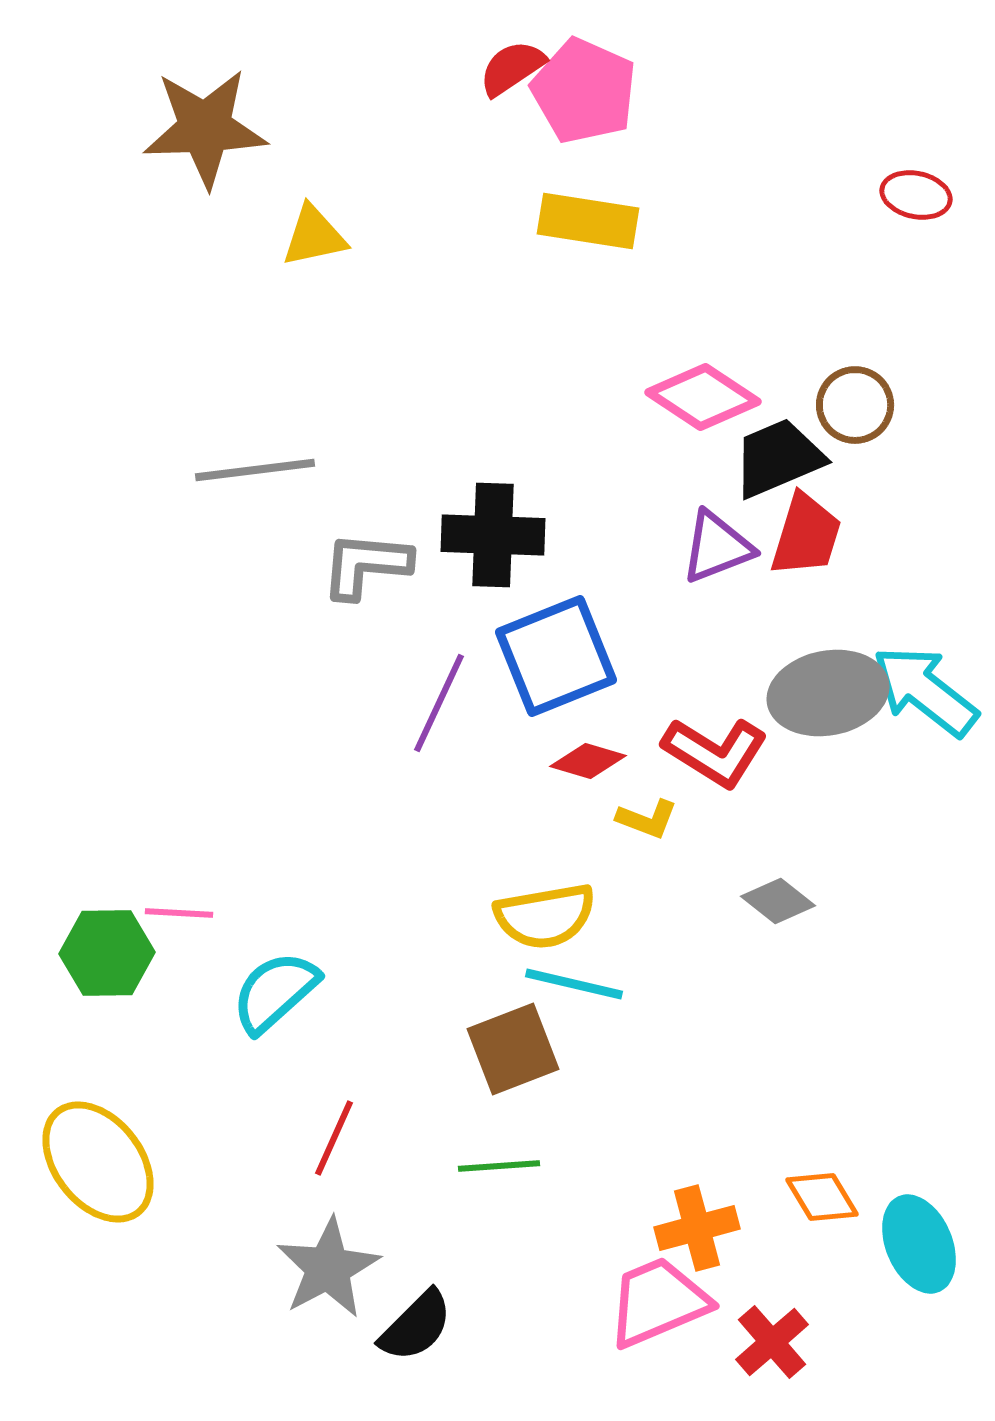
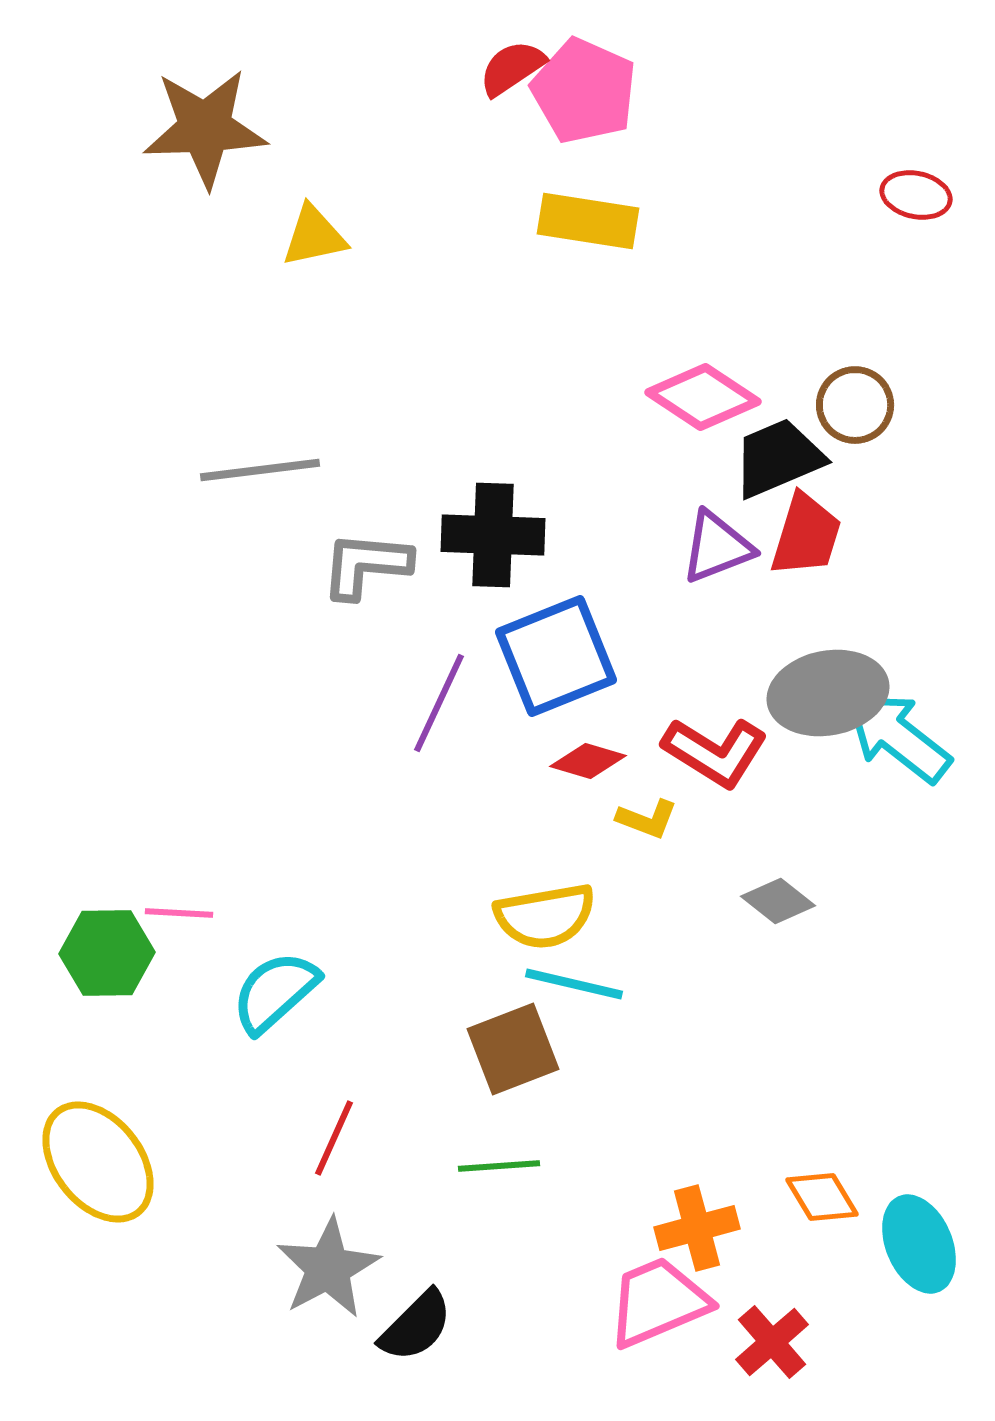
gray line: moved 5 px right
cyan arrow: moved 27 px left, 46 px down
